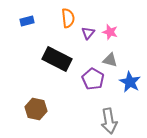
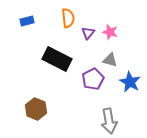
purple pentagon: rotated 15 degrees clockwise
brown hexagon: rotated 10 degrees clockwise
